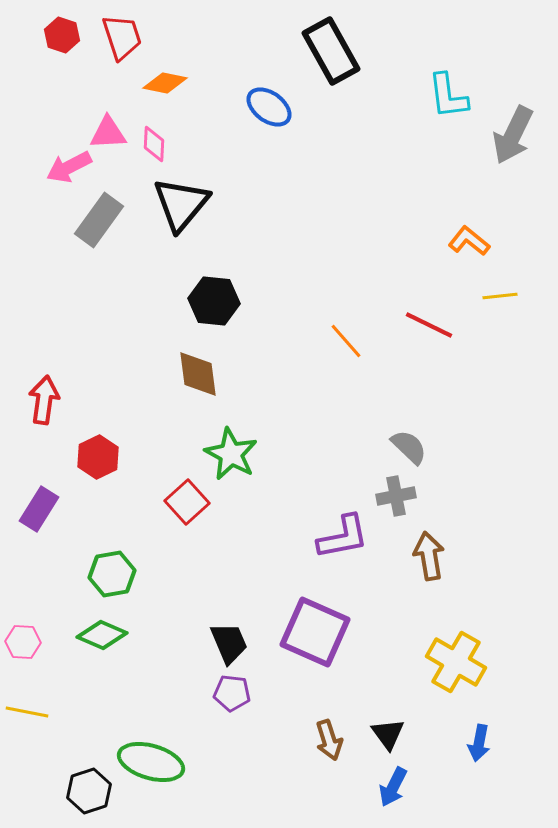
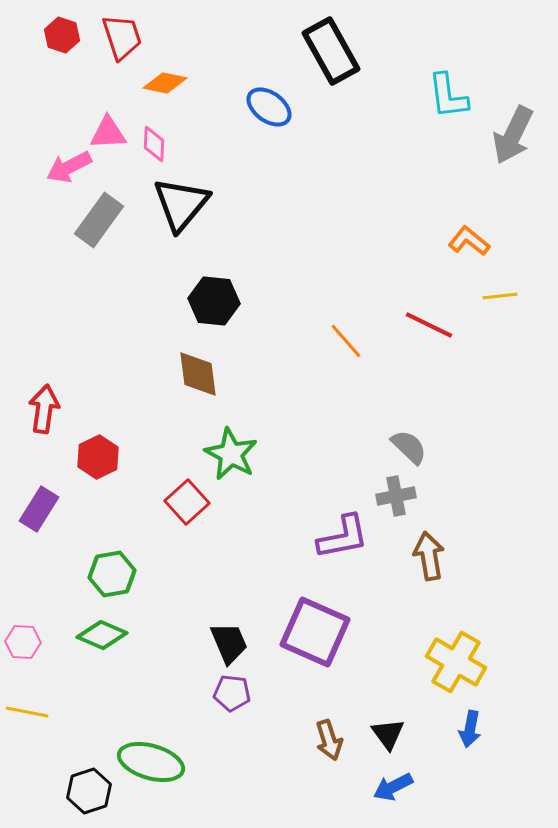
red arrow at (44, 400): moved 9 px down
blue arrow at (479, 743): moved 9 px left, 14 px up
blue arrow at (393, 787): rotated 36 degrees clockwise
